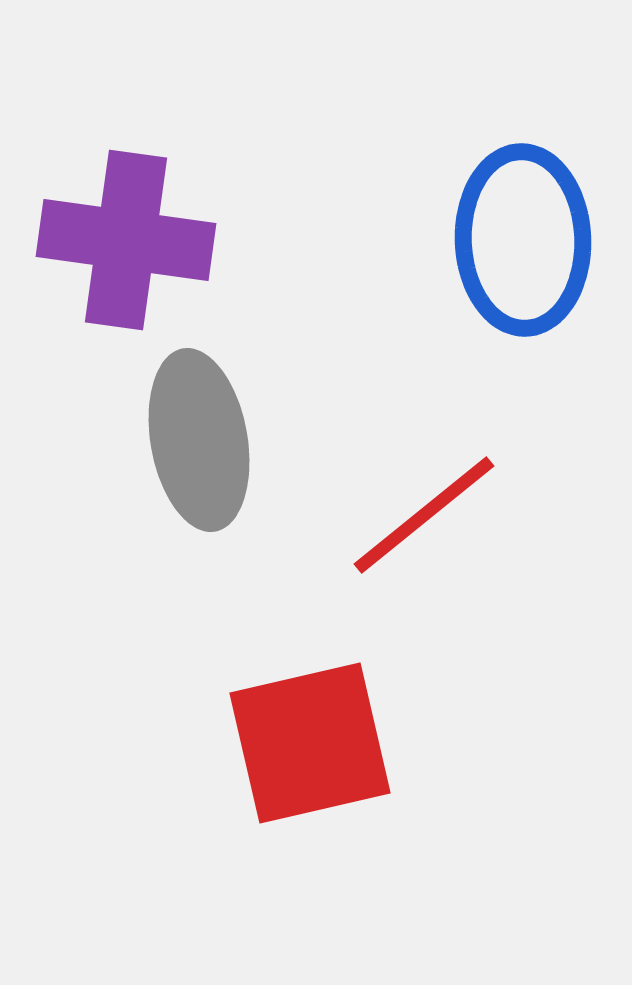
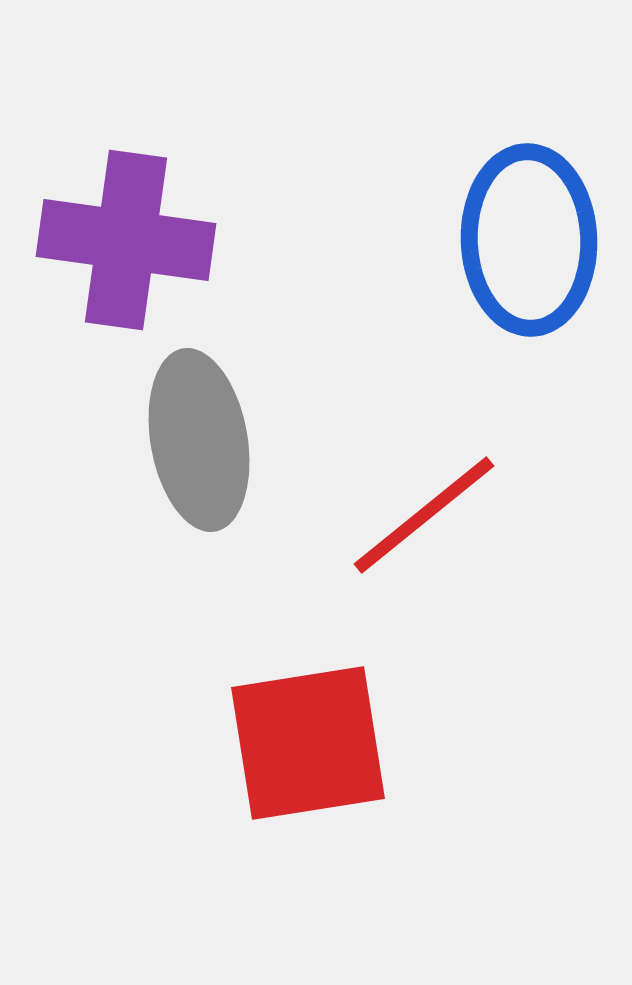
blue ellipse: moved 6 px right
red square: moved 2 px left; rotated 4 degrees clockwise
